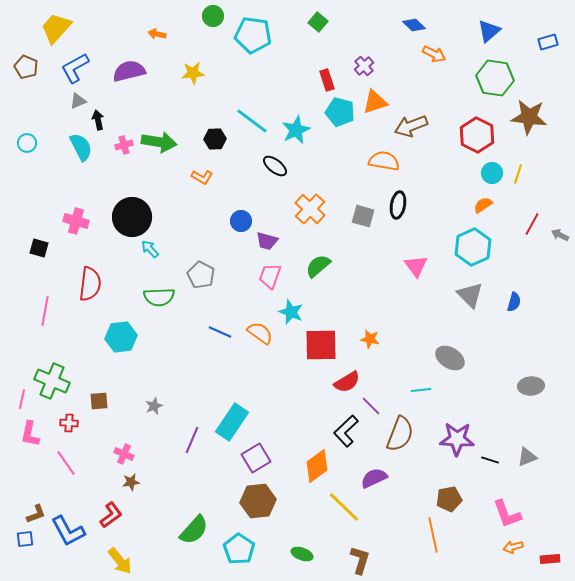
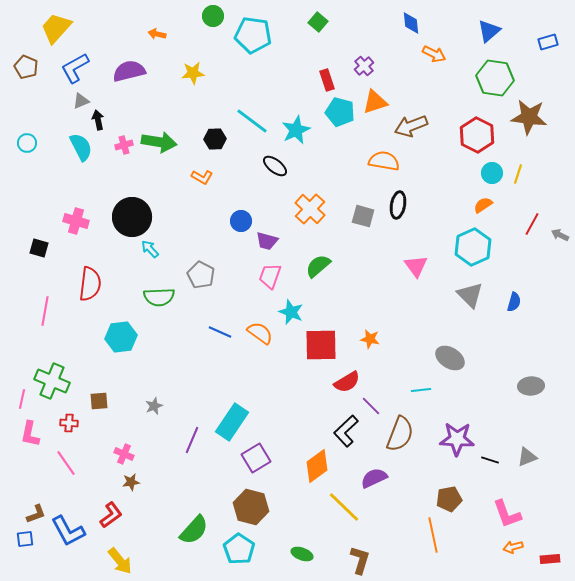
blue diamond at (414, 25): moved 3 px left, 2 px up; rotated 40 degrees clockwise
gray triangle at (78, 101): moved 3 px right
brown hexagon at (258, 501): moved 7 px left, 6 px down; rotated 20 degrees clockwise
